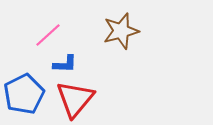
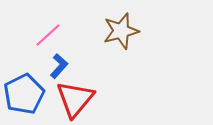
blue L-shape: moved 6 px left, 2 px down; rotated 50 degrees counterclockwise
